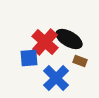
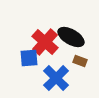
black ellipse: moved 2 px right, 2 px up
